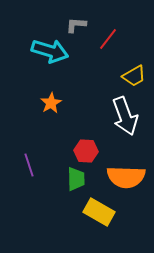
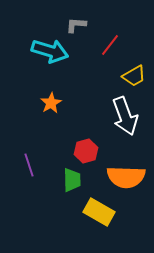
red line: moved 2 px right, 6 px down
red hexagon: rotated 20 degrees counterclockwise
green trapezoid: moved 4 px left, 1 px down
